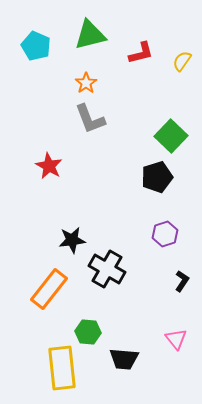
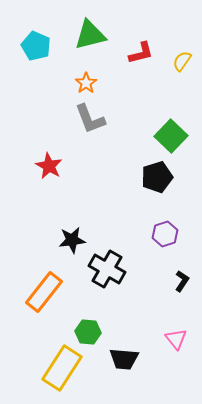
orange rectangle: moved 5 px left, 3 px down
yellow rectangle: rotated 39 degrees clockwise
